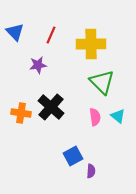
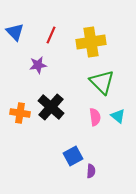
yellow cross: moved 2 px up; rotated 8 degrees counterclockwise
orange cross: moved 1 px left
